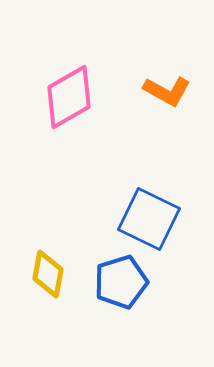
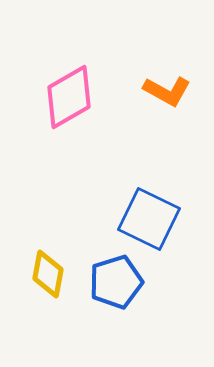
blue pentagon: moved 5 px left
